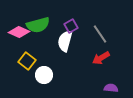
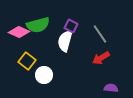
purple square: rotated 32 degrees counterclockwise
